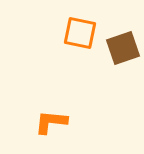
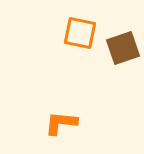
orange L-shape: moved 10 px right, 1 px down
